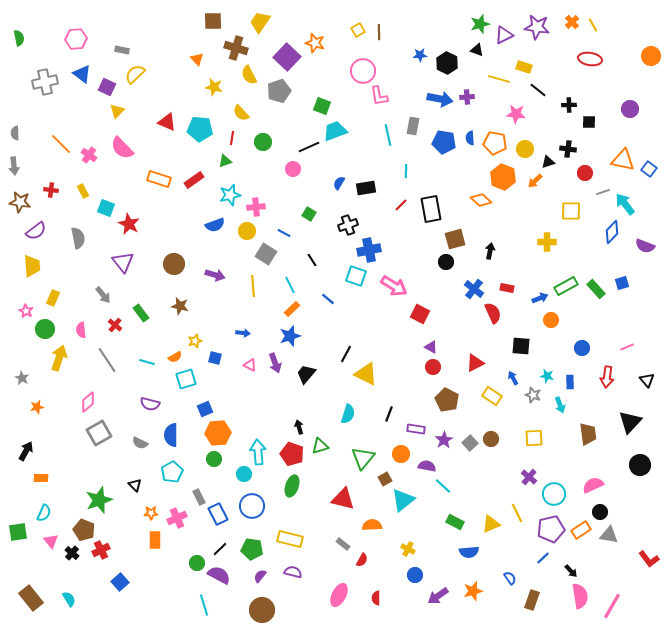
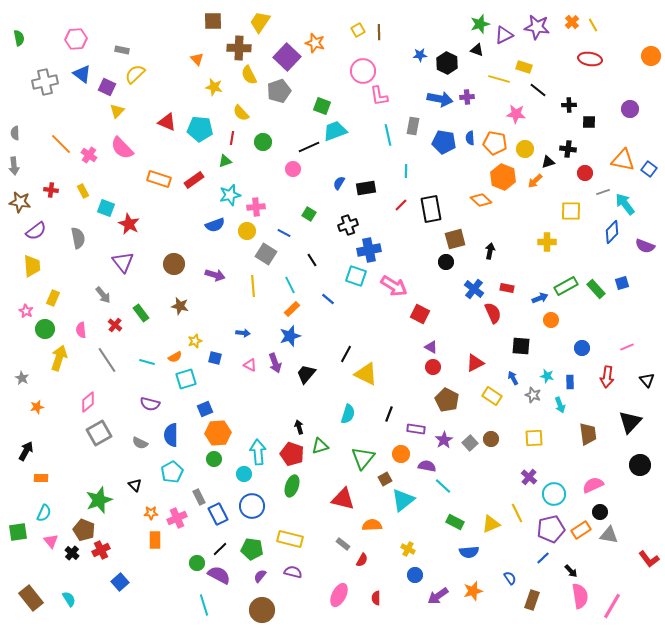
brown cross at (236, 48): moved 3 px right; rotated 15 degrees counterclockwise
